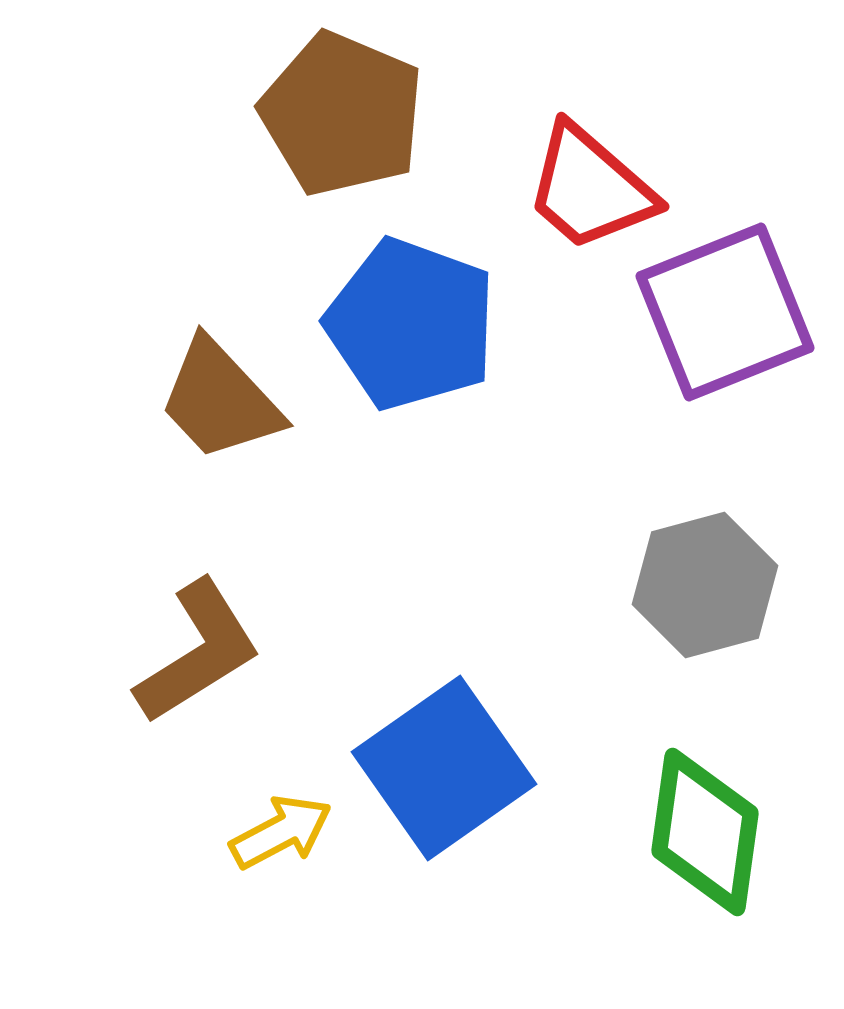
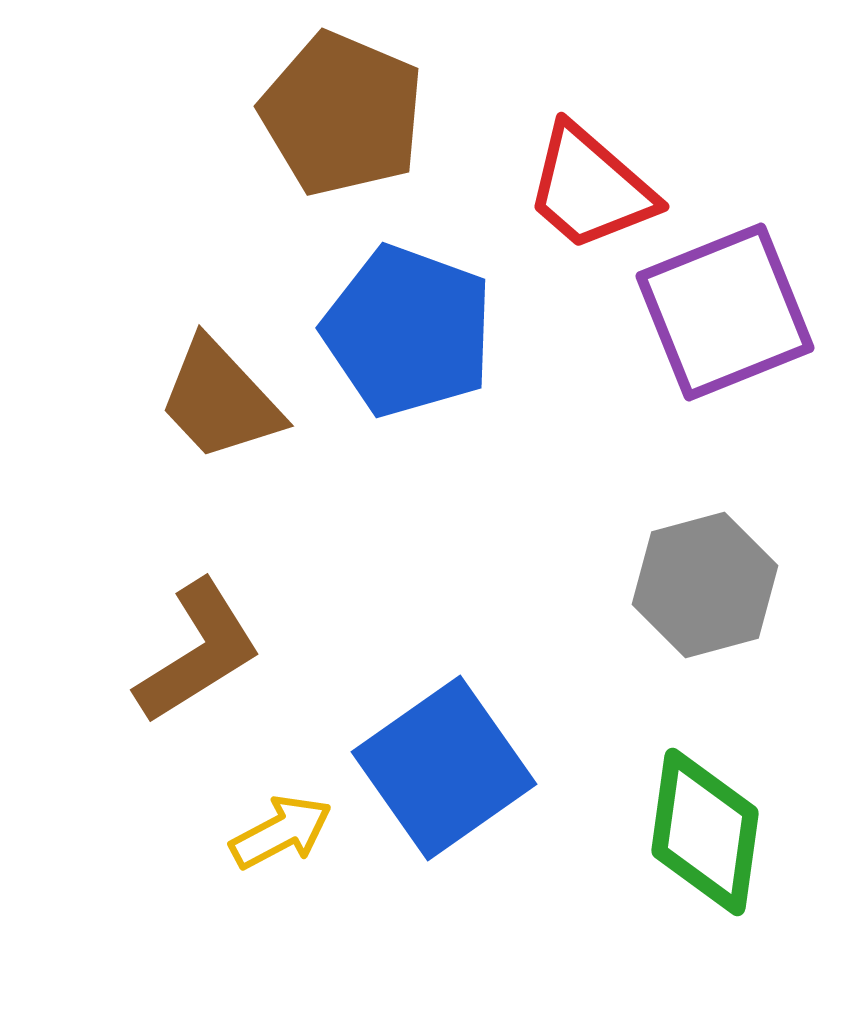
blue pentagon: moved 3 px left, 7 px down
